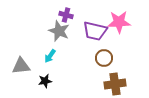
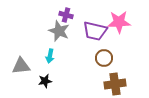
cyan arrow: rotated 24 degrees counterclockwise
